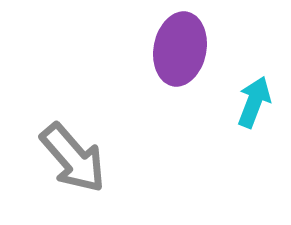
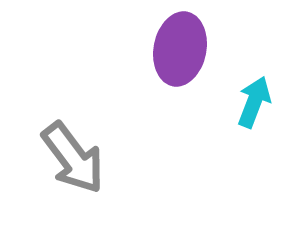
gray arrow: rotated 4 degrees clockwise
